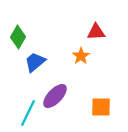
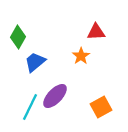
orange square: rotated 30 degrees counterclockwise
cyan line: moved 2 px right, 6 px up
